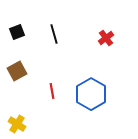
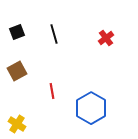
blue hexagon: moved 14 px down
